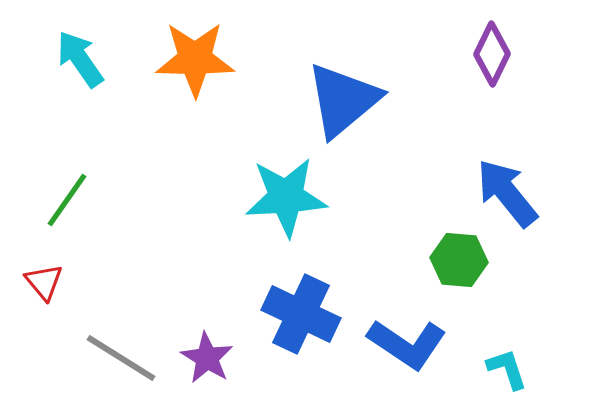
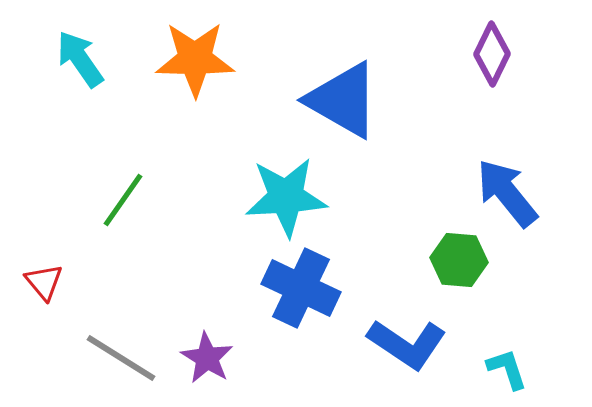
blue triangle: rotated 50 degrees counterclockwise
green line: moved 56 px right
blue cross: moved 26 px up
